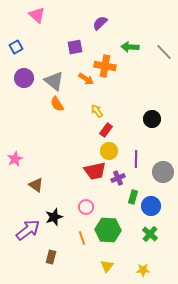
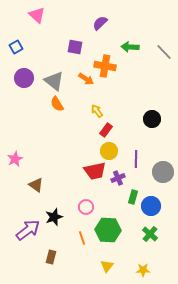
purple square: rotated 21 degrees clockwise
